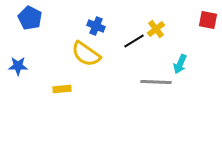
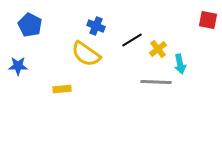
blue pentagon: moved 7 px down
yellow cross: moved 2 px right, 20 px down
black line: moved 2 px left, 1 px up
cyan arrow: rotated 36 degrees counterclockwise
